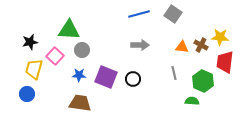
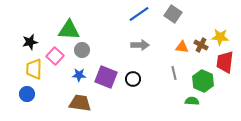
blue line: rotated 20 degrees counterclockwise
yellow trapezoid: rotated 15 degrees counterclockwise
